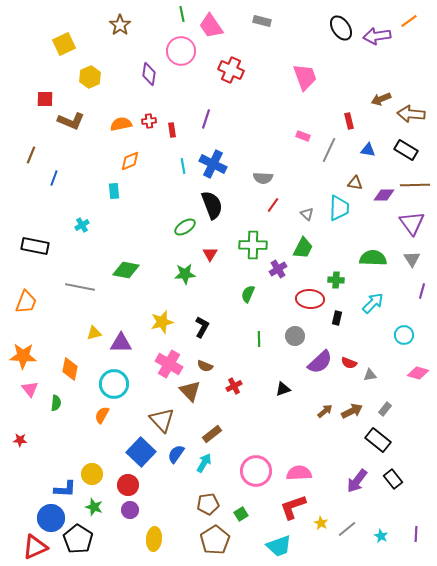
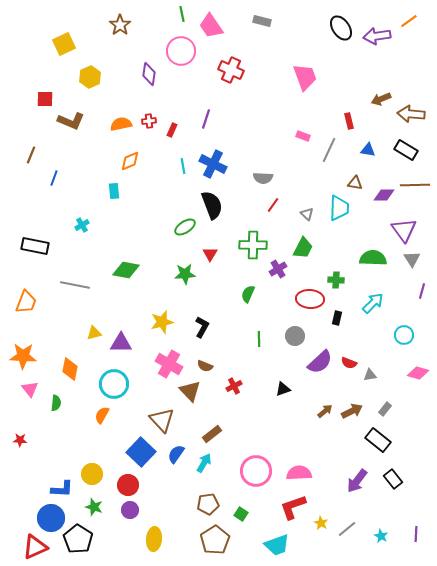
red rectangle at (172, 130): rotated 32 degrees clockwise
purple triangle at (412, 223): moved 8 px left, 7 px down
gray line at (80, 287): moved 5 px left, 2 px up
blue L-shape at (65, 489): moved 3 px left
green square at (241, 514): rotated 24 degrees counterclockwise
cyan trapezoid at (279, 546): moved 2 px left, 1 px up
